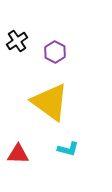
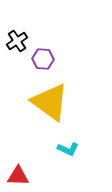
purple hexagon: moved 12 px left, 7 px down; rotated 25 degrees counterclockwise
cyan L-shape: rotated 10 degrees clockwise
red triangle: moved 22 px down
